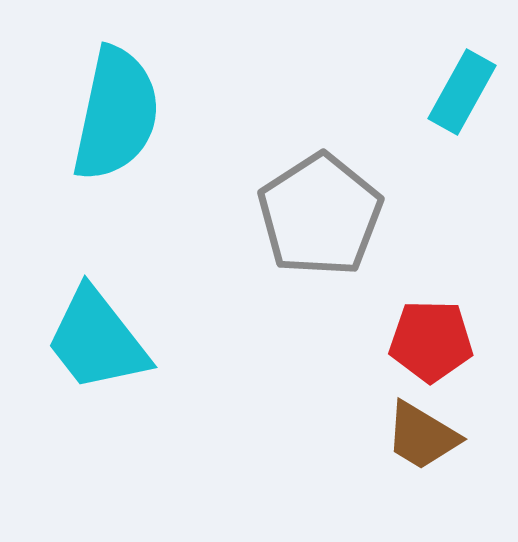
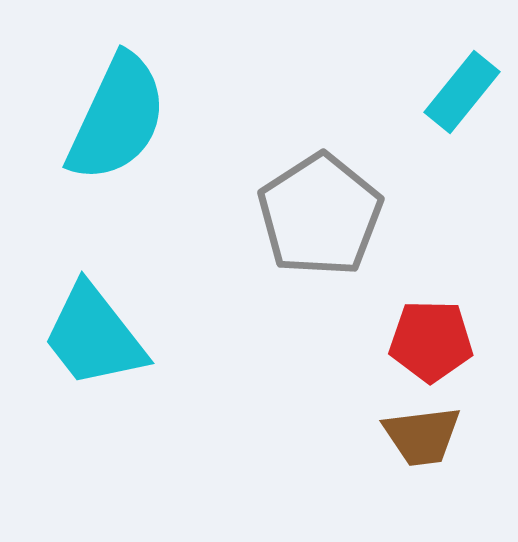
cyan rectangle: rotated 10 degrees clockwise
cyan semicircle: moved 1 px right, 4 px down; rotated 13 degrees clockwise
cyan trapezoid: moved 3 px left, 4 px up
brown trapezoid: rotated 38 degrees counterclockwise
